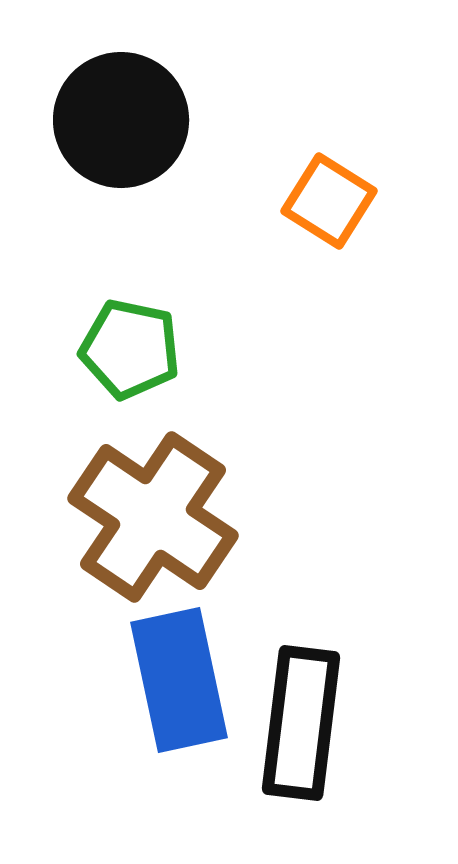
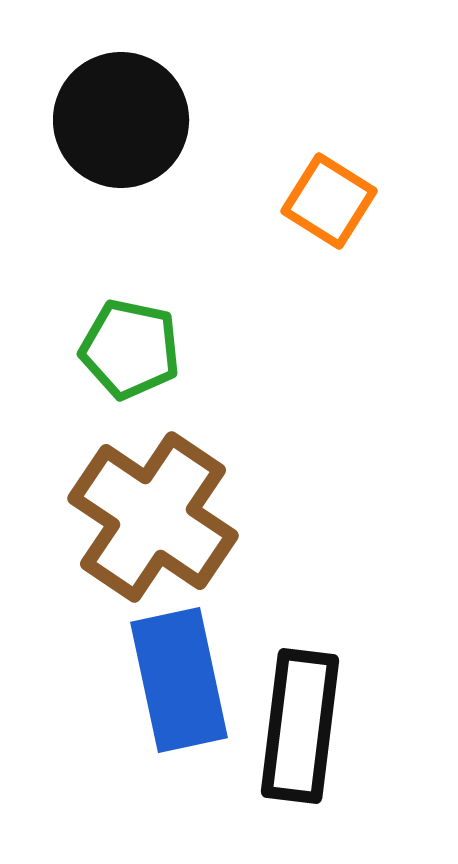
black rectangle: moved 1 px left, 3 px down
